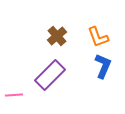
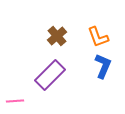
pink line: moved 1 px right, 6 px down
